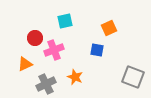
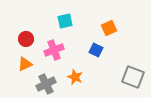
red circle: moved 9 px left, 1 px down
blue square: moved 1 px left; rotated 16 degrees clockwise
